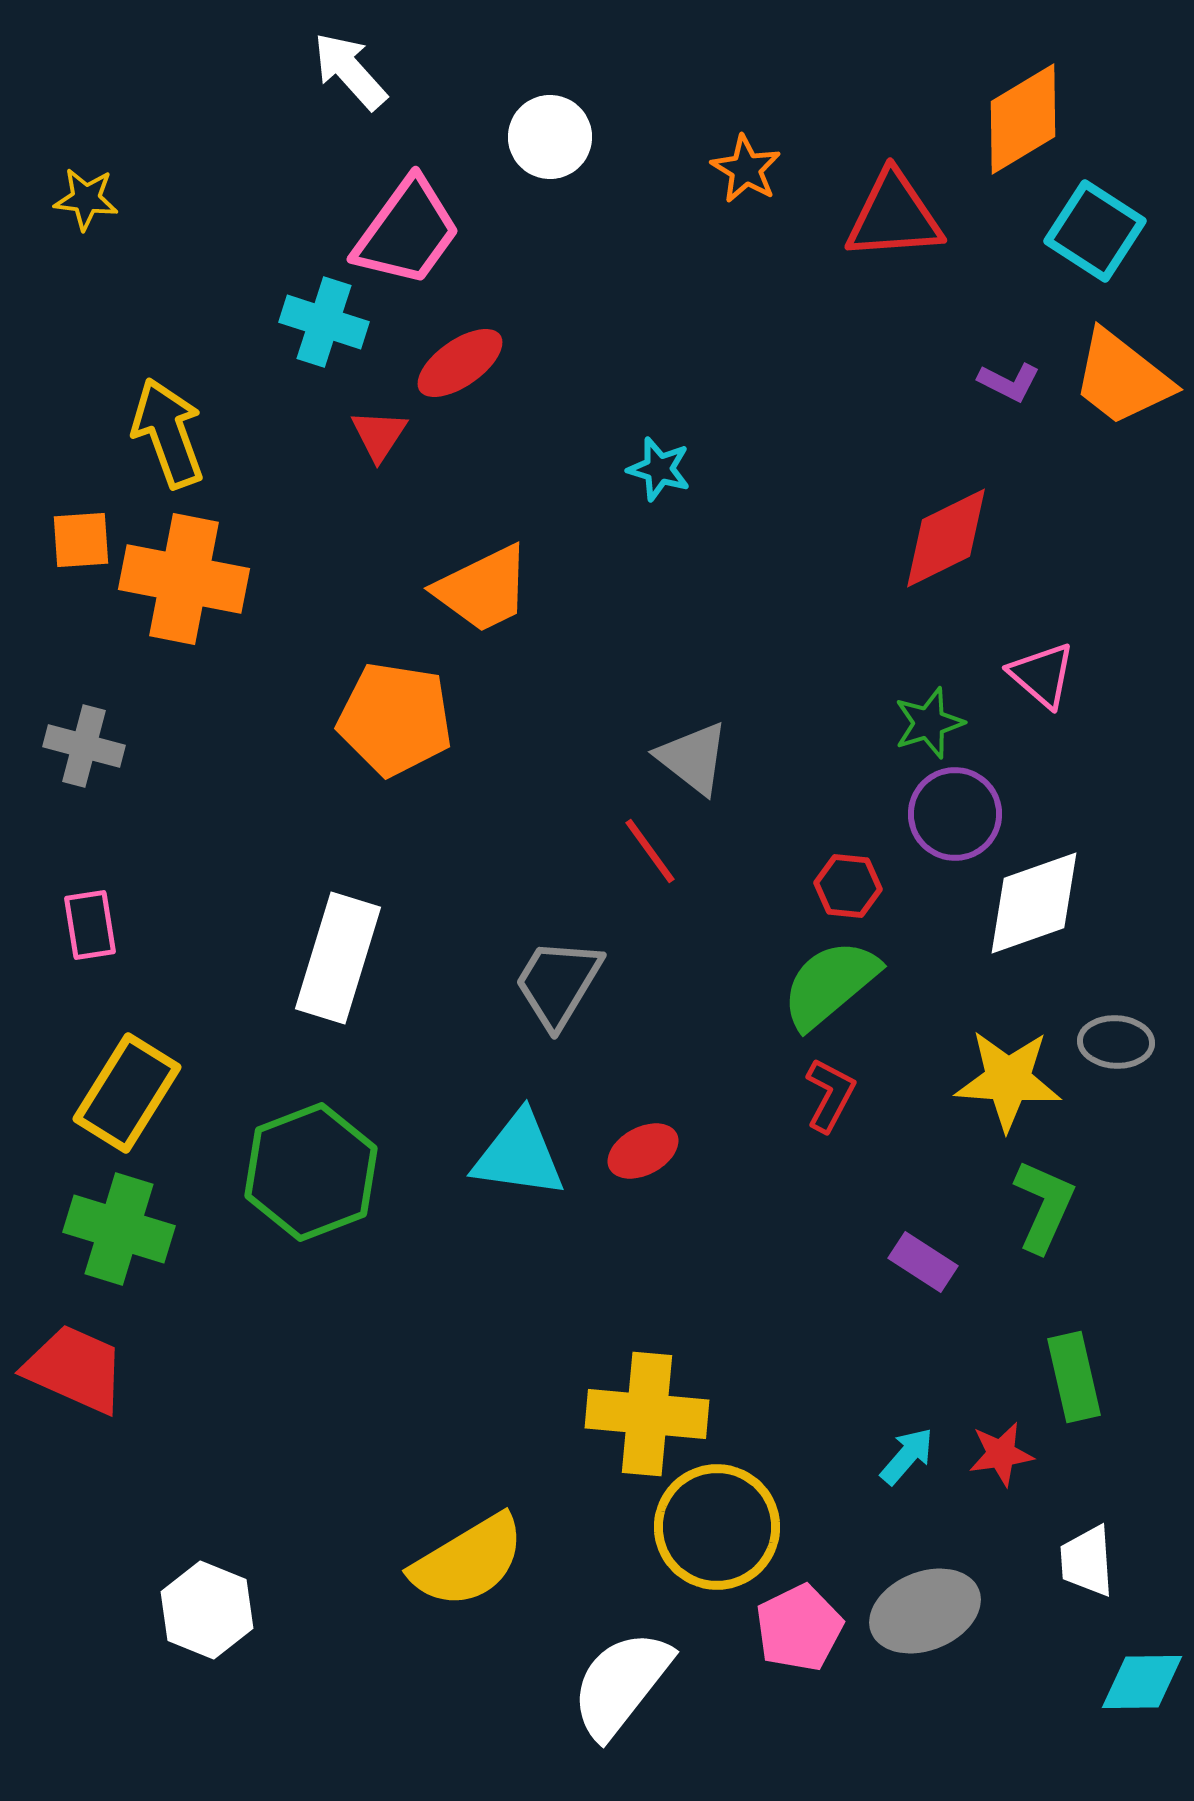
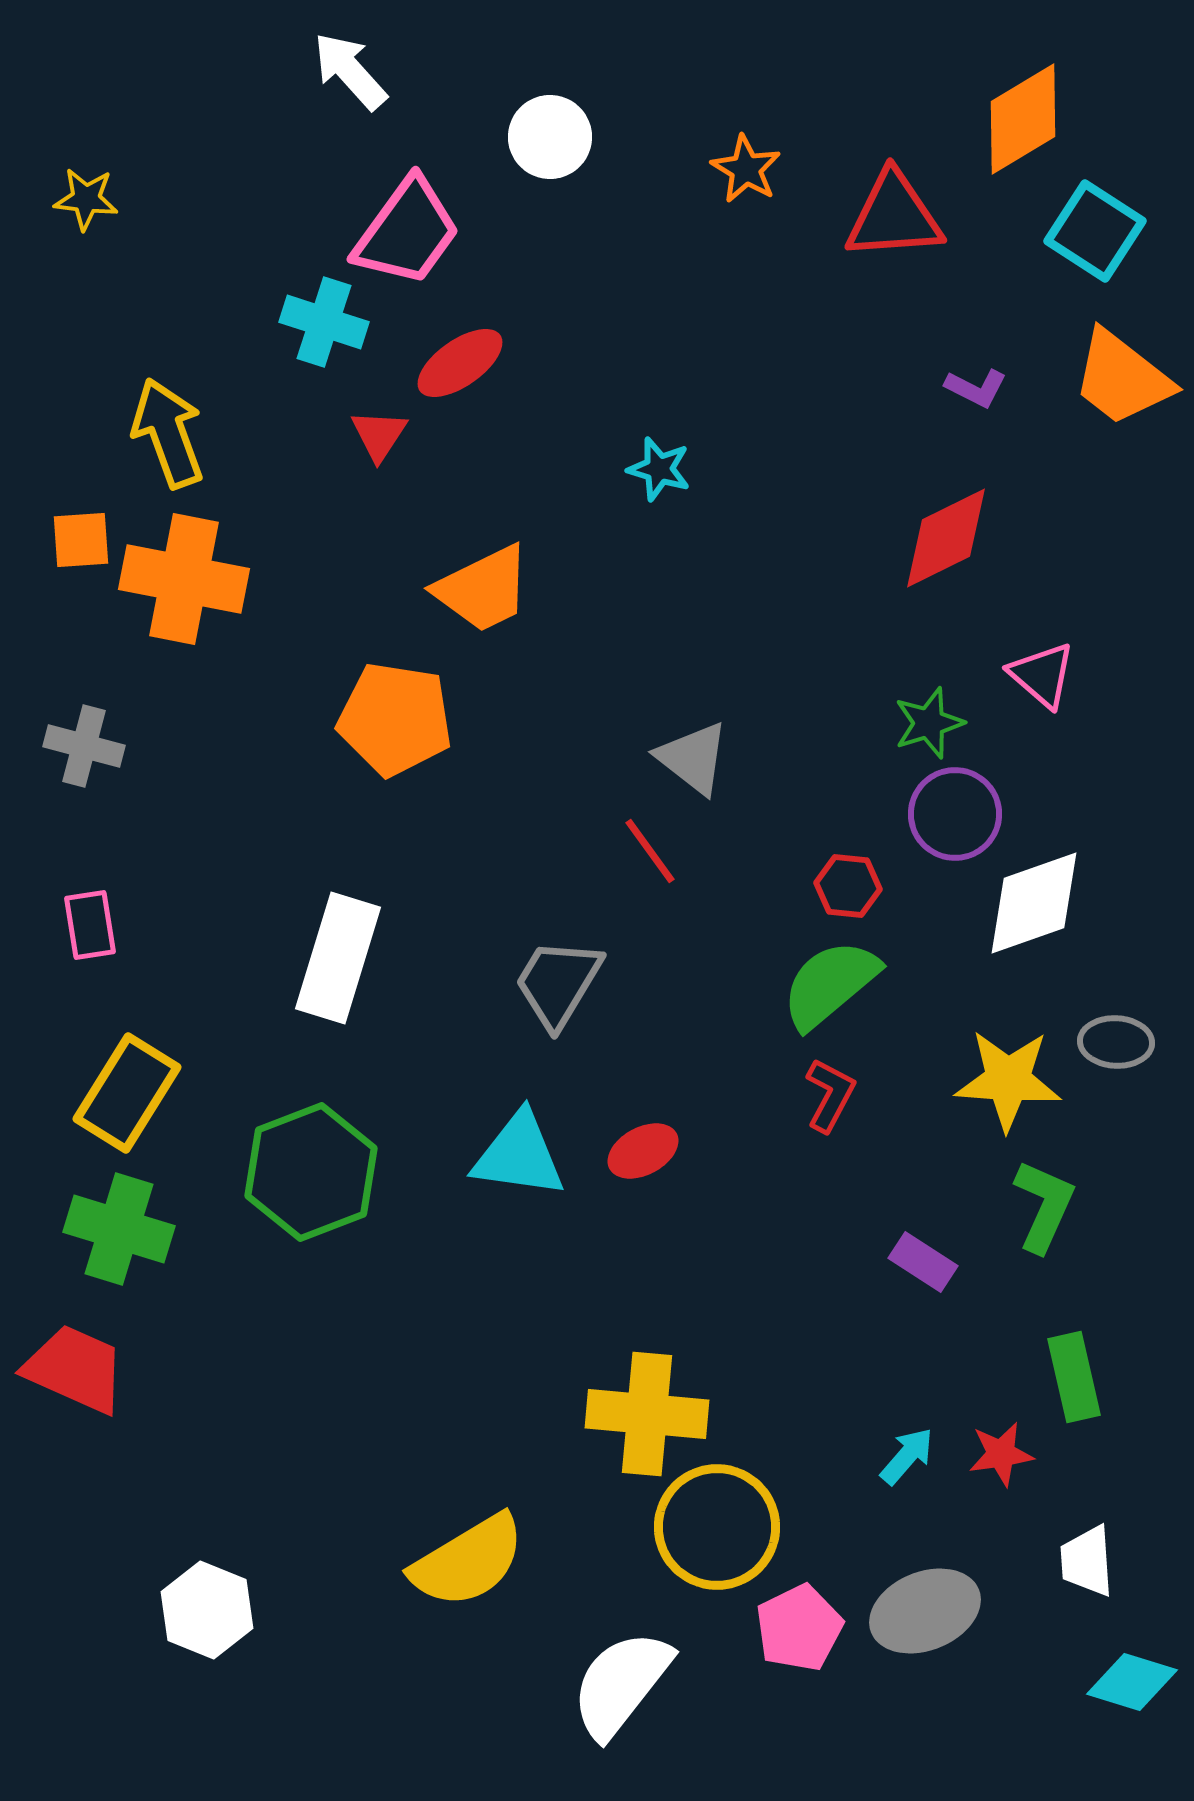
purple L-shape at (1009, 382): moved 33 px left, 6 px down
cyan diamond at (1142, 1682): moved 10 px left; rotated 18 degrees clockwise
